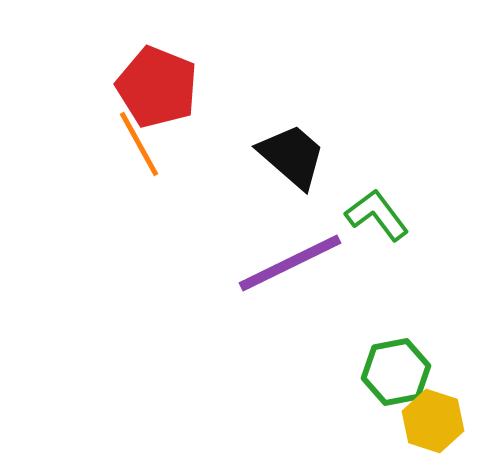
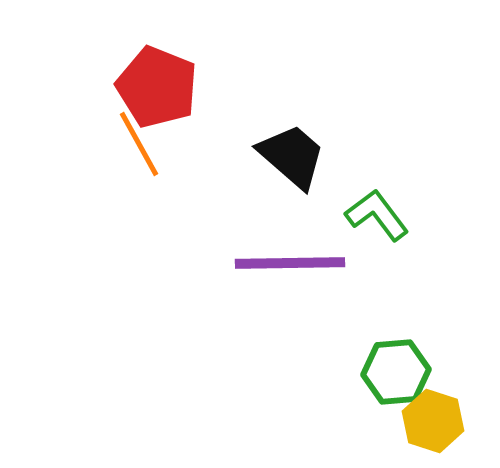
purple line: rotated 25 degrees clockwise
green hexagon: rotated 6 degrees clockwise
